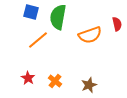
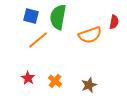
blue square: moved 4 px down
red semicircle: moved 3 px left, 2 px up; rotated 24 degrees clockwise
